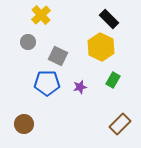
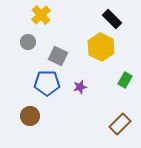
black rectangle: moved 3 px right
green rectangle: moved 12 px right
brown circle: moved 6 px right, 8 px up
